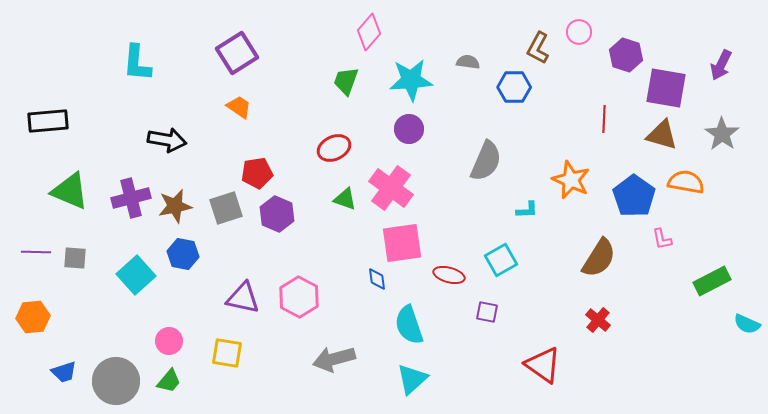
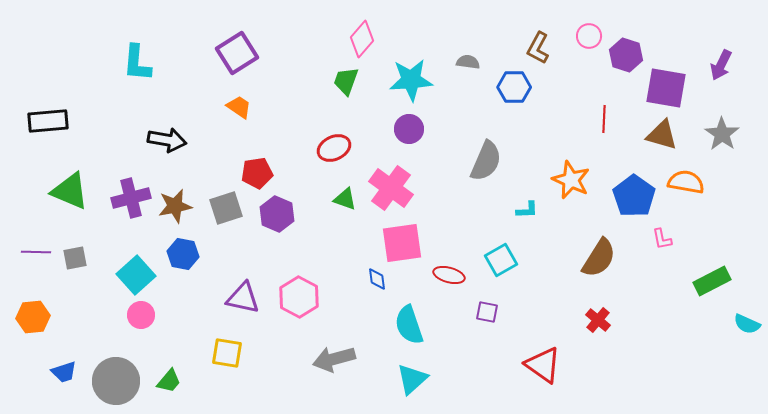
pink diamond at (369, 32): moved 7 px left, 7 px down
pink circle at (579, 32): moved 10 px right, 4 px down
gray square at (75, 258): rotated 15 degrees counterclockwise
pink circle at (169, 341): moved 28 px left, 26 px up
